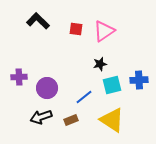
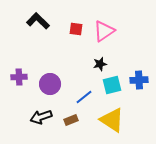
purple circle: moved 3 px right, 4 px up
